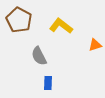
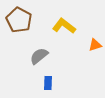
yellow L-shape: moved 3 px right
gray semicircle: rotated 78 degrees clockwise
